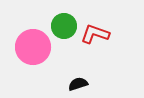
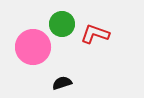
green circle: moved 2 px left, 2 px up
black semicircle: moved 16 px left, 1 px up
